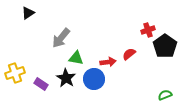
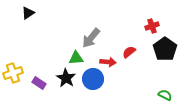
red cross: moved 4 px right, 4 px up
gray arrow: moved 30 px right
black pentagon: moved 3 px down
red semicircle: moved 2 px up
green triangle: rotated 14 degrees counterclockwise
red arrow: rotated 14 degrees clockwise
yellow cross: moved 2 px left
blue circle: moved 1 px left
purple rectangle: moved 2 px left, 1 px up
green semicircle: rotated 48 degrees clockwise
